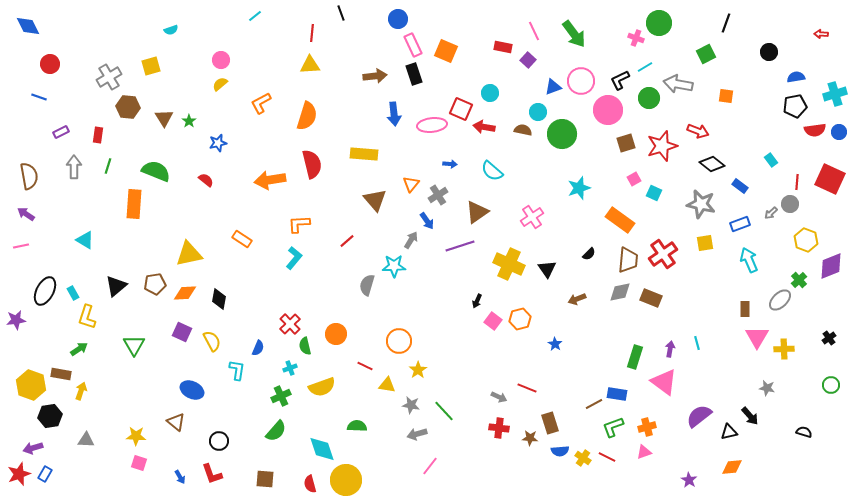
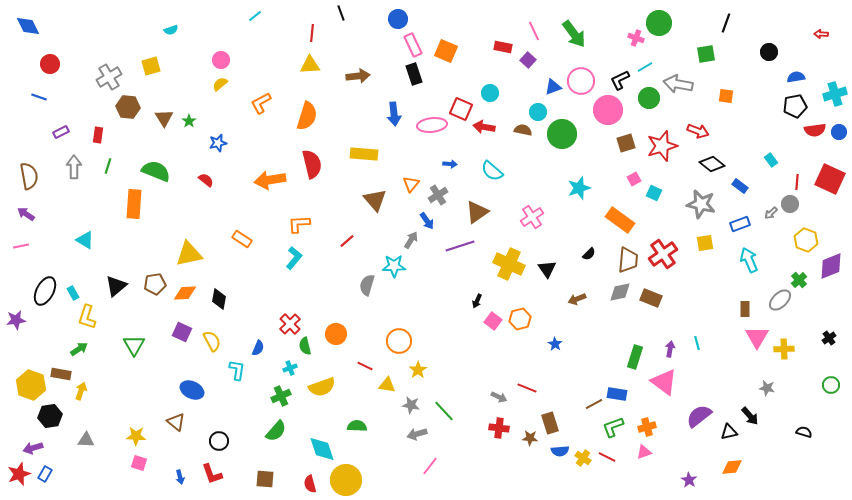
green square at (706, 54): rotated 18 degrees clockwise
brown arrow at (375, 76): moved 17 px left
blue arrow at (180, 477): rotated 16 degrees clockwise
